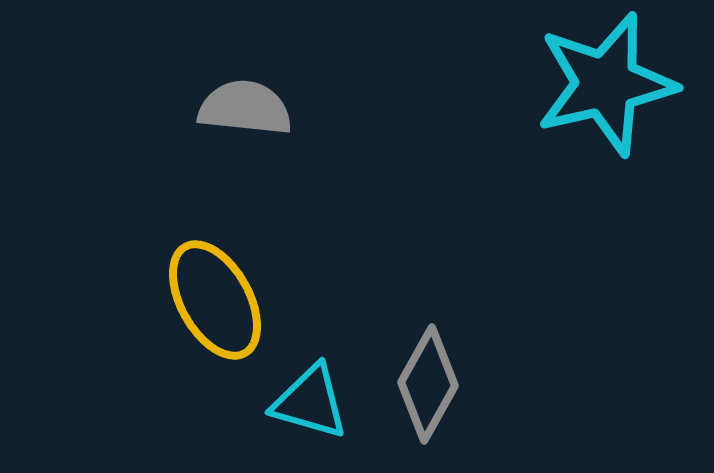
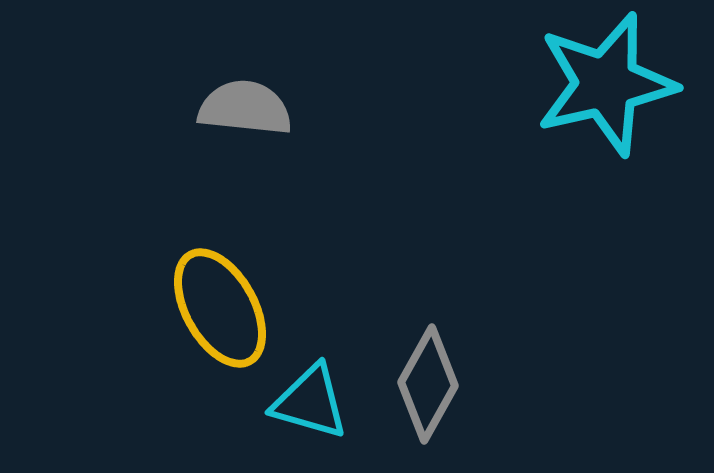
yellow ellipse: moved 5 px right, 8 px down
